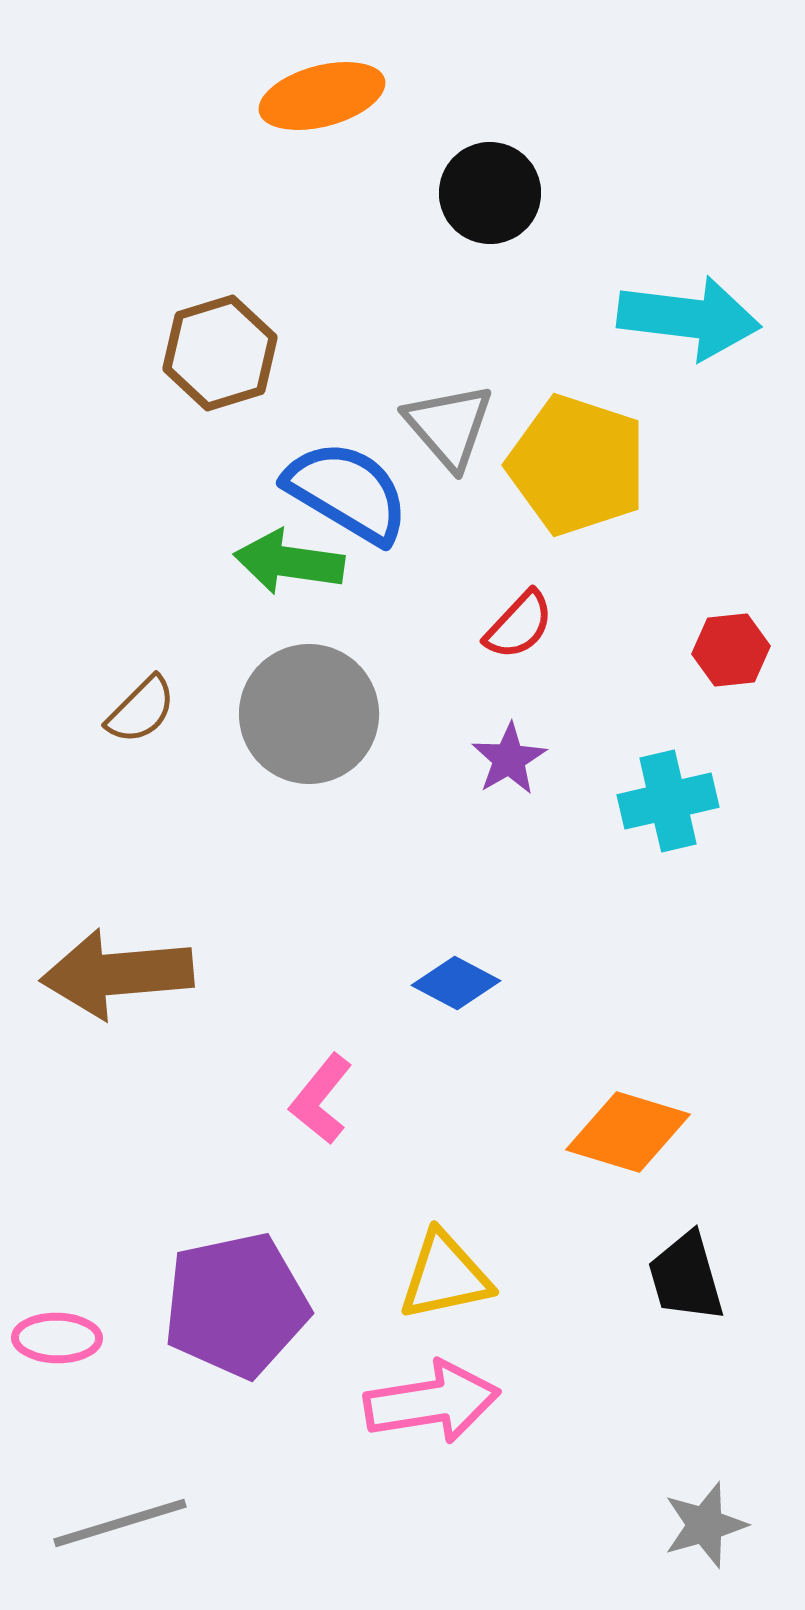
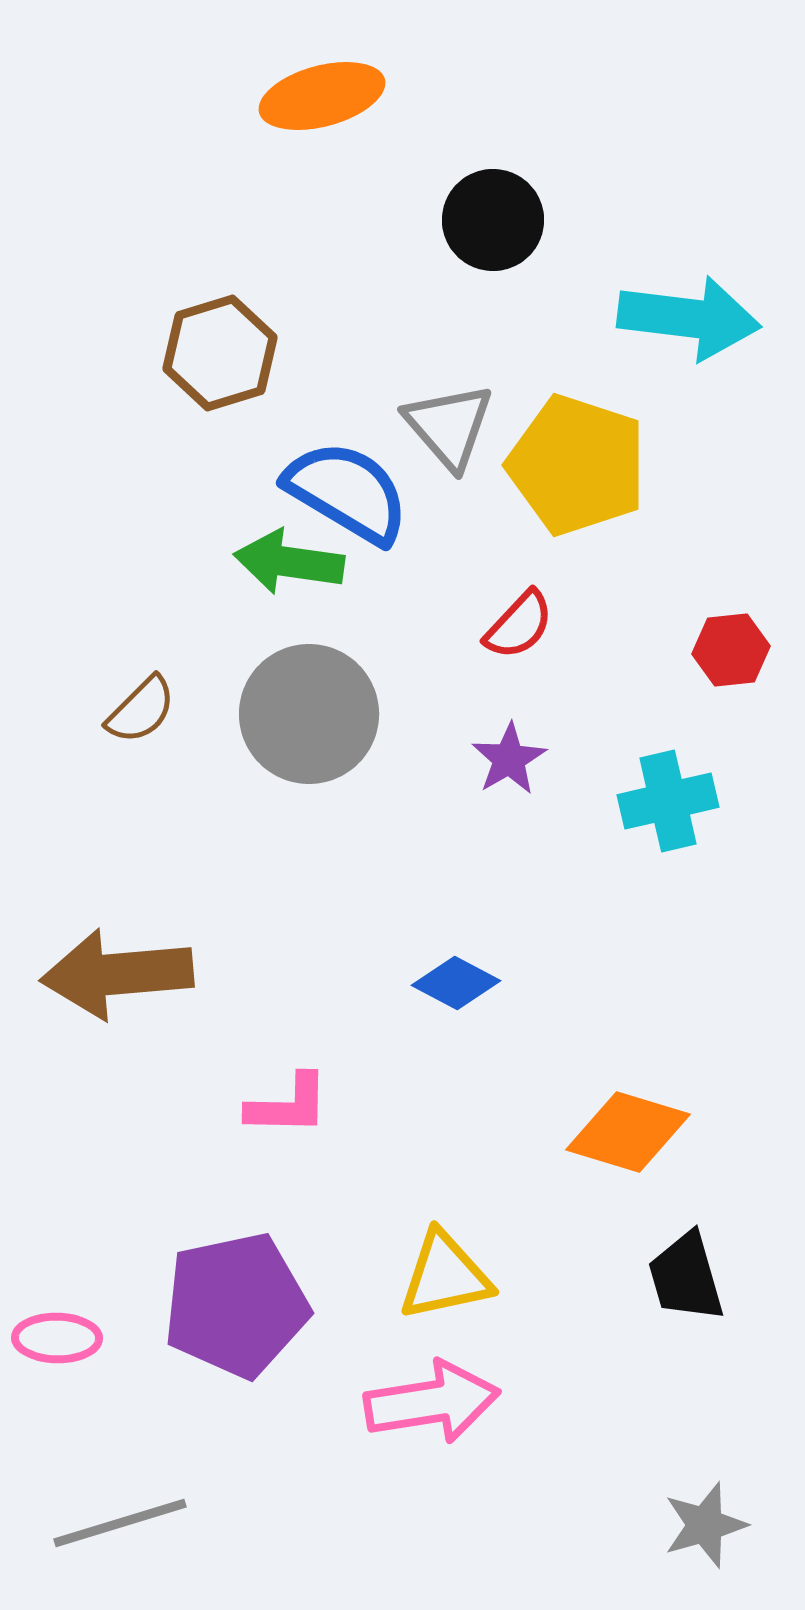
black circle: moved 3 px right, 27 px down
pink L-shape: moved 33 px left, 6 px down; rotated 128 degrees counterclockwise
